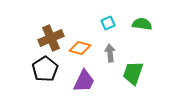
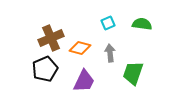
black pentagon: rotated 10 degrees clockwise
